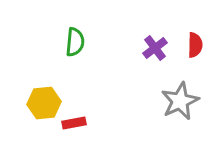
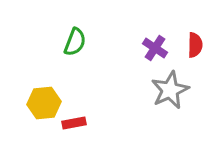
green semicircle: rotated 16 degrees clockwise
purple cross: rotated 20 degrees counterclockwise
gray star: moved 10 px left, 11 px up
